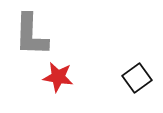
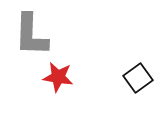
black square: moved 1 px right
